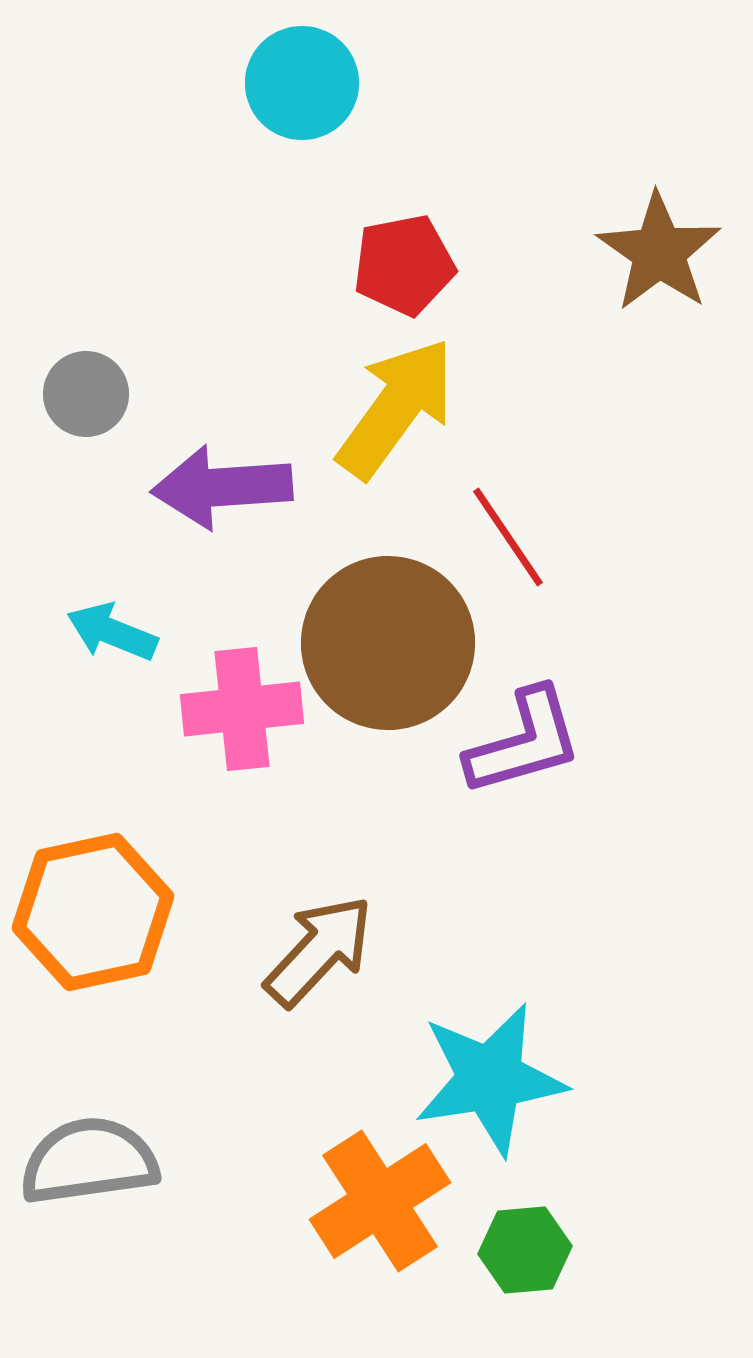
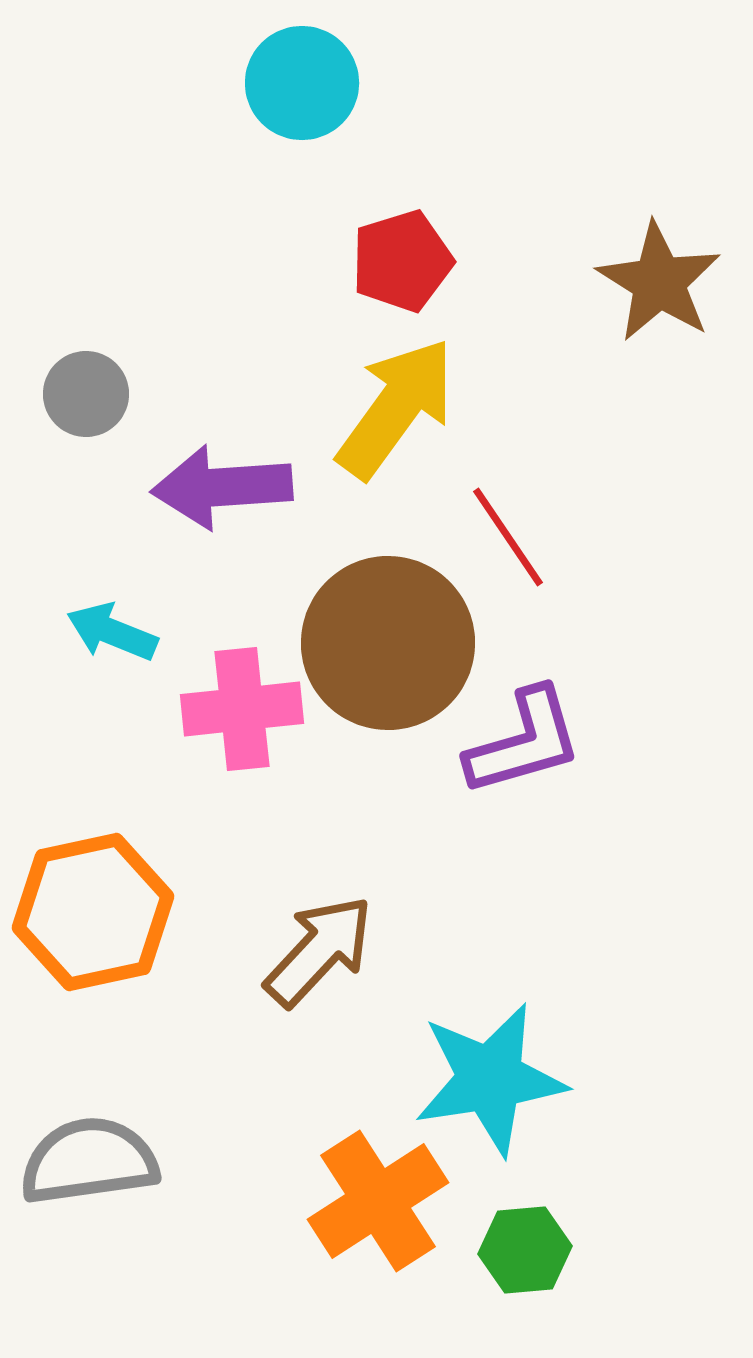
brown star: moved 30 px down; rotated 3 degrees counterclockwise
red pentagon: moved 2 px left, 4 px up; rotated 6 degrees counterclockwise
orange cross: moved 2 px left
